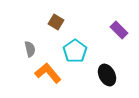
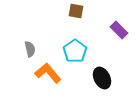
brown square: moved 20 px right, 11 px up; rotated 21 degrees counterclockwise
black ellipse: moved 5 px left, 3 px down
